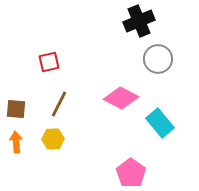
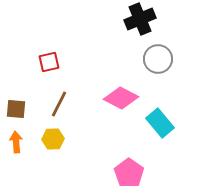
black cross: moved 1 px right, 2 px up
pink pentagon: moved 2 px left
